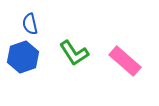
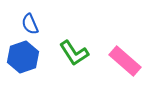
blue semicircle: rotated 10 degrees counterclockwise
